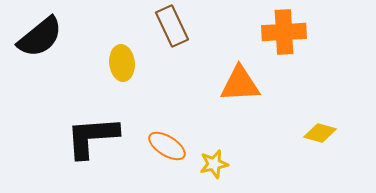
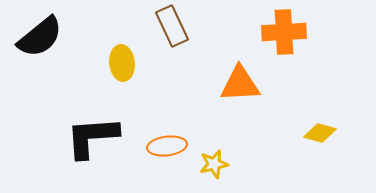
orange ellipse: rotated 39 degrees counterclockwise
